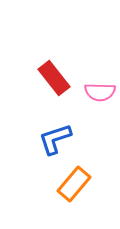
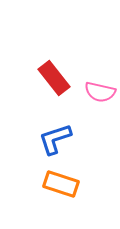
pink semicircle: rotated 12 degrees clockwise
orange rectangle: moved 13 px left; rotated 68 degrees clockwise
